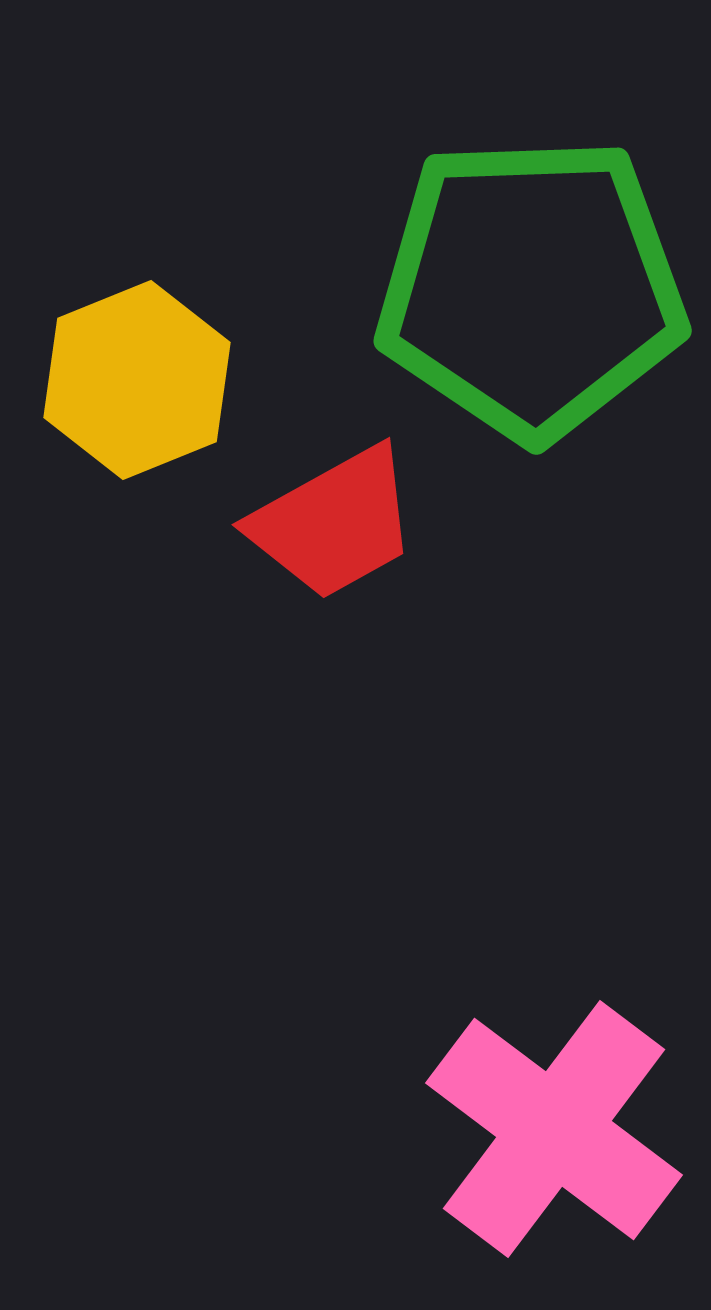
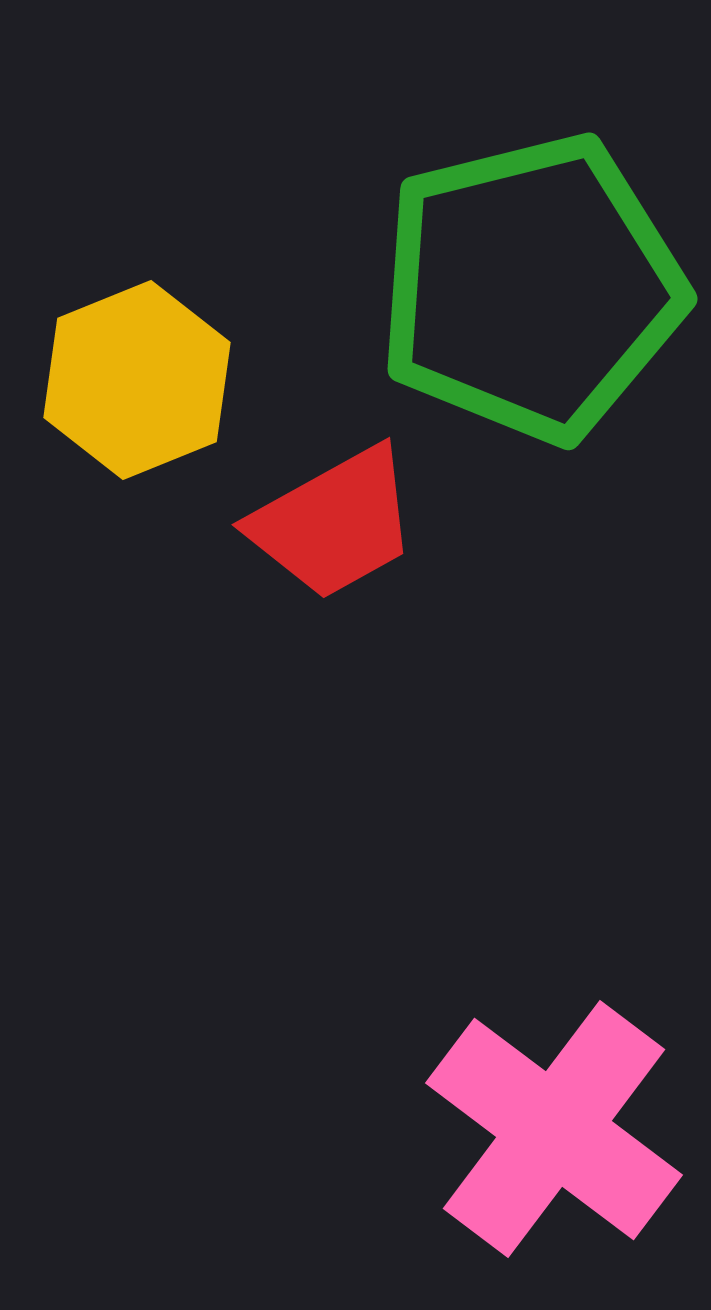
green pentagon: rotated 12 degrees counterclockwise
